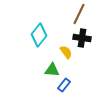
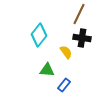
green triangle: moved 5 px left
